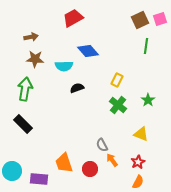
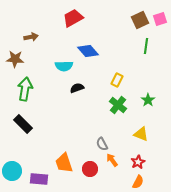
brown star: moved 20 px left
gray semicircle: moved 1 px up
